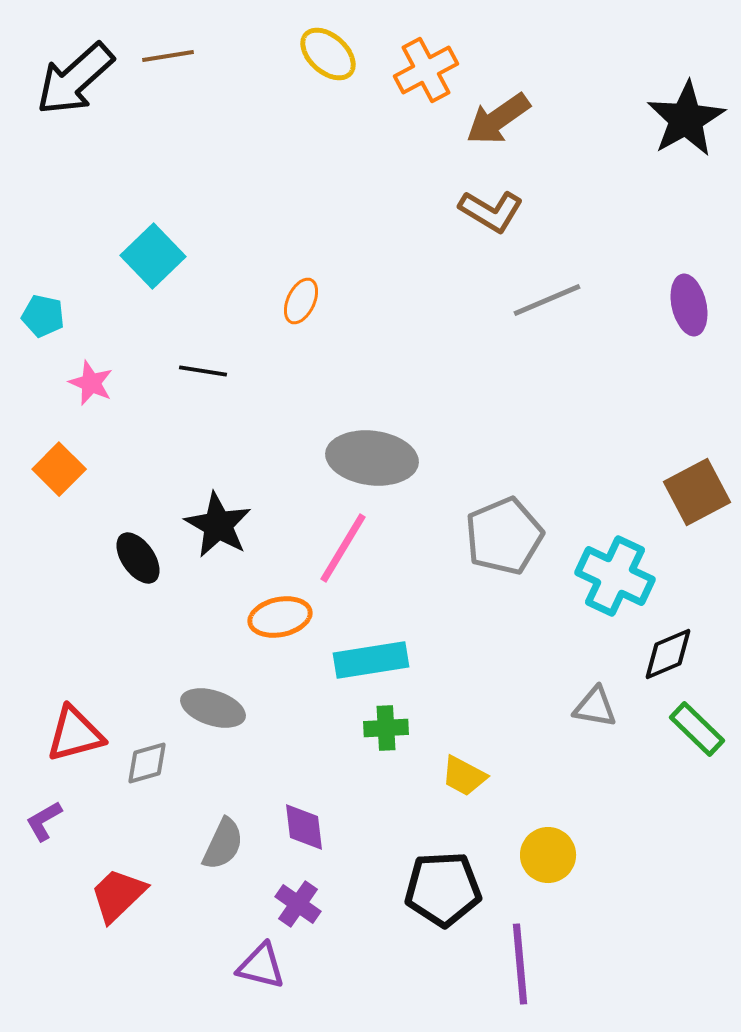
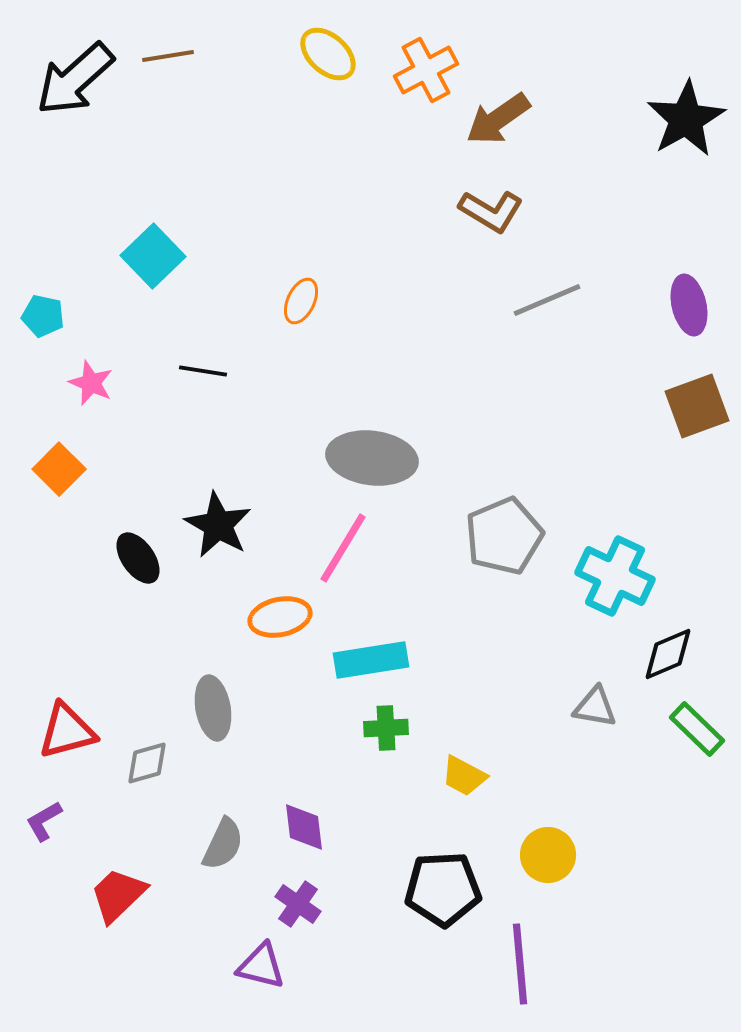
brown square at (697, 492): moved 86 px up; rotated 8 degrees clockwise
gray ellipse at (213, 708): rotated 62 degrees clockwise
red triangle at (75, 734): moved 8 px left, 3 px up
